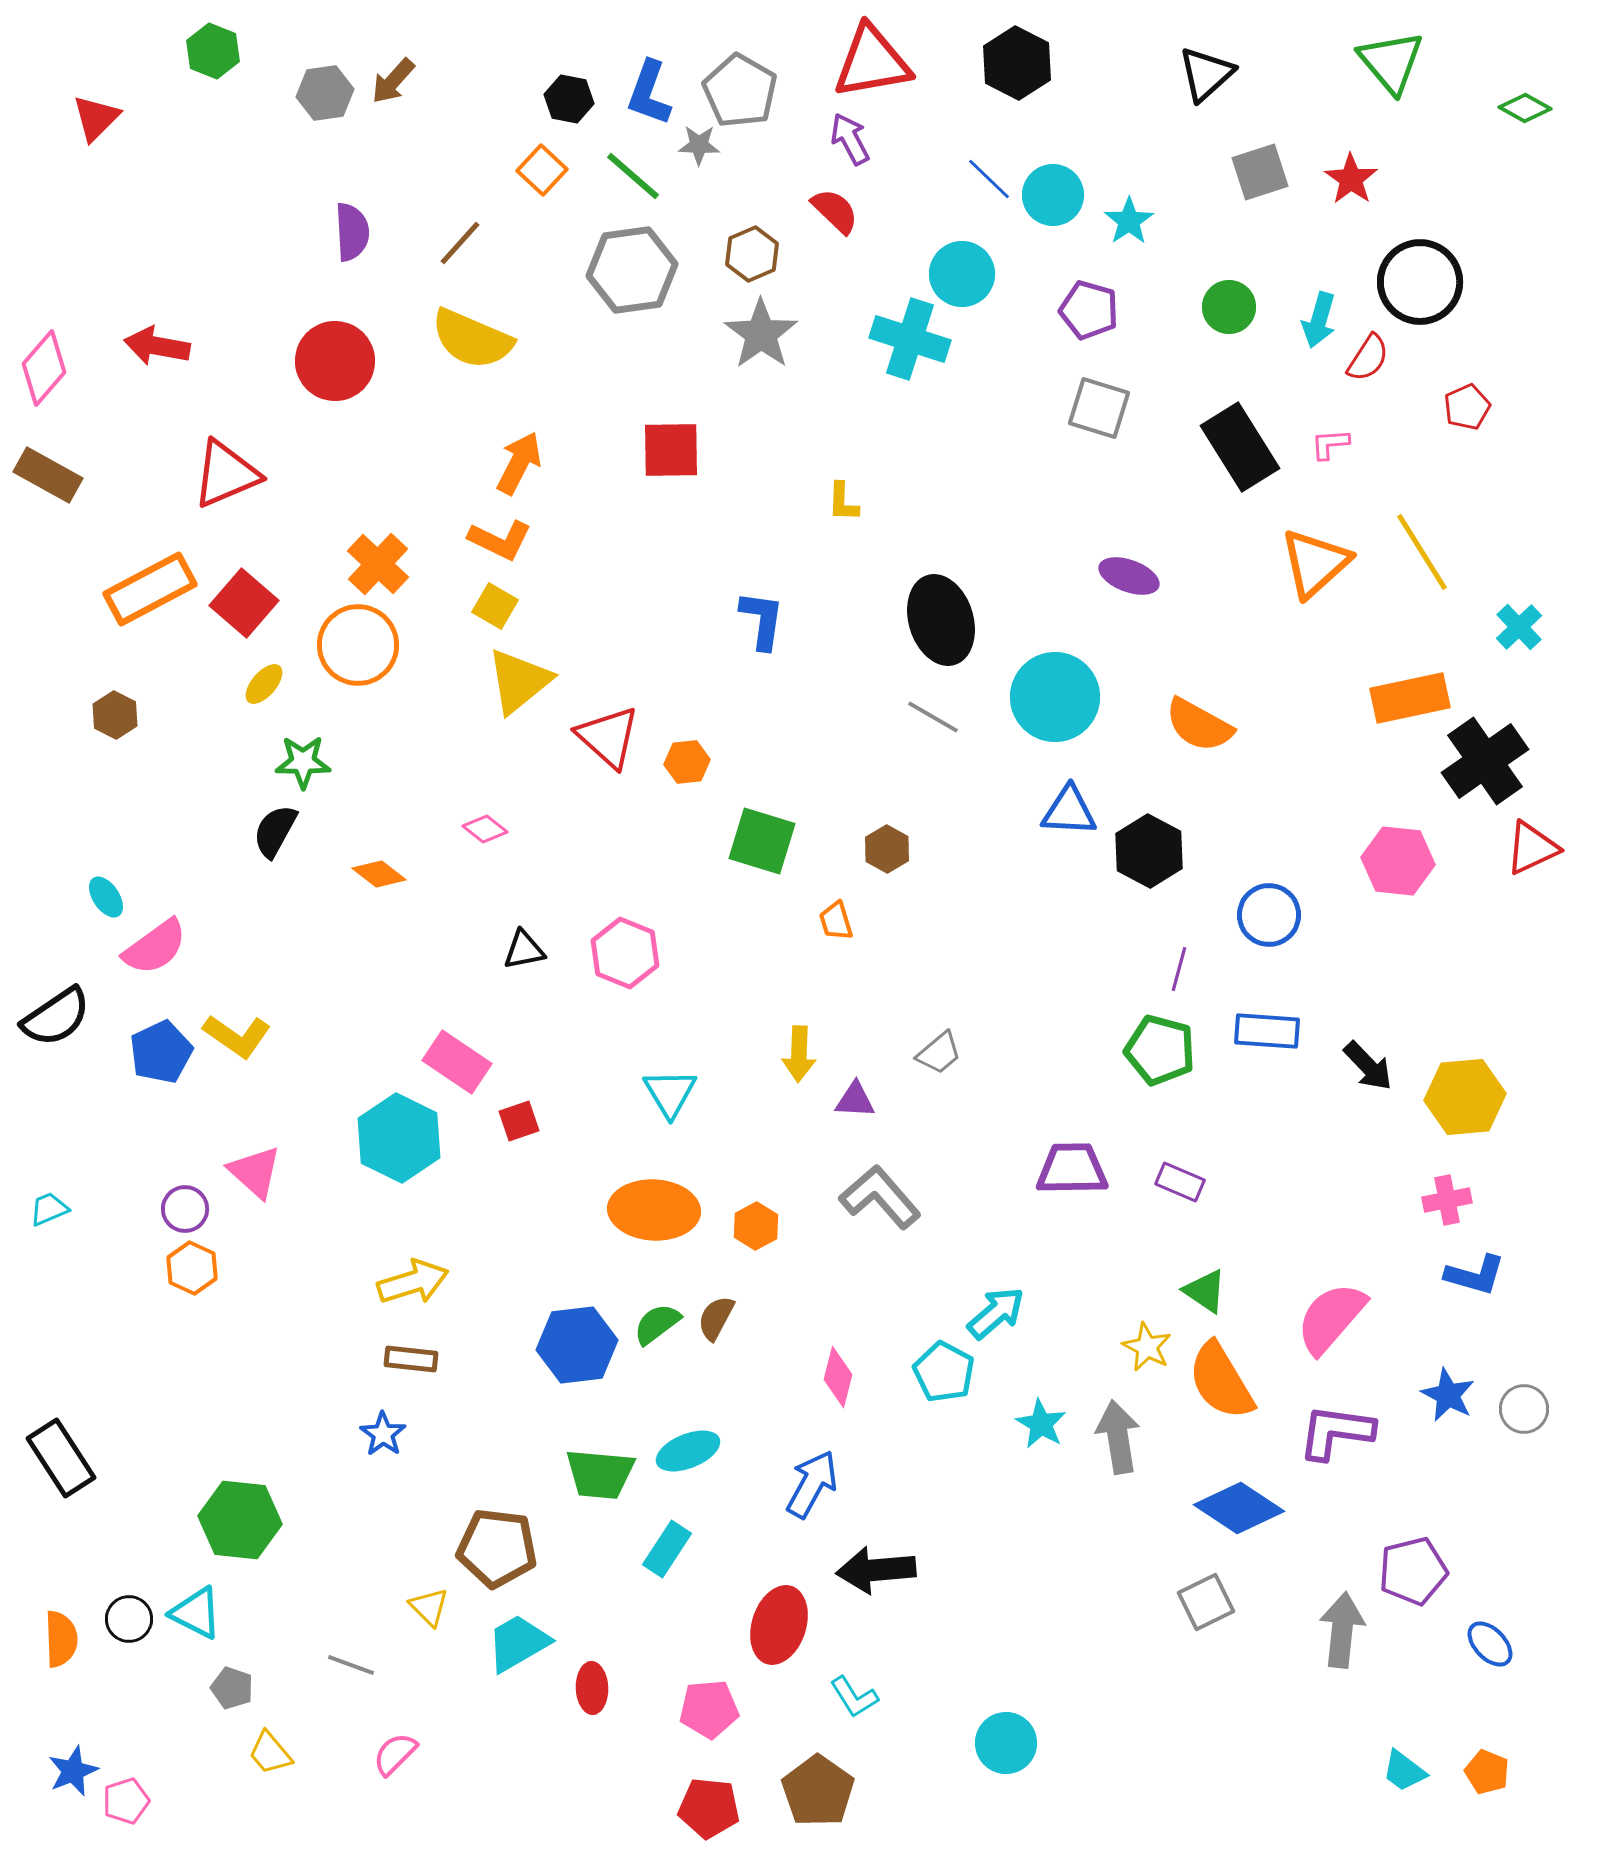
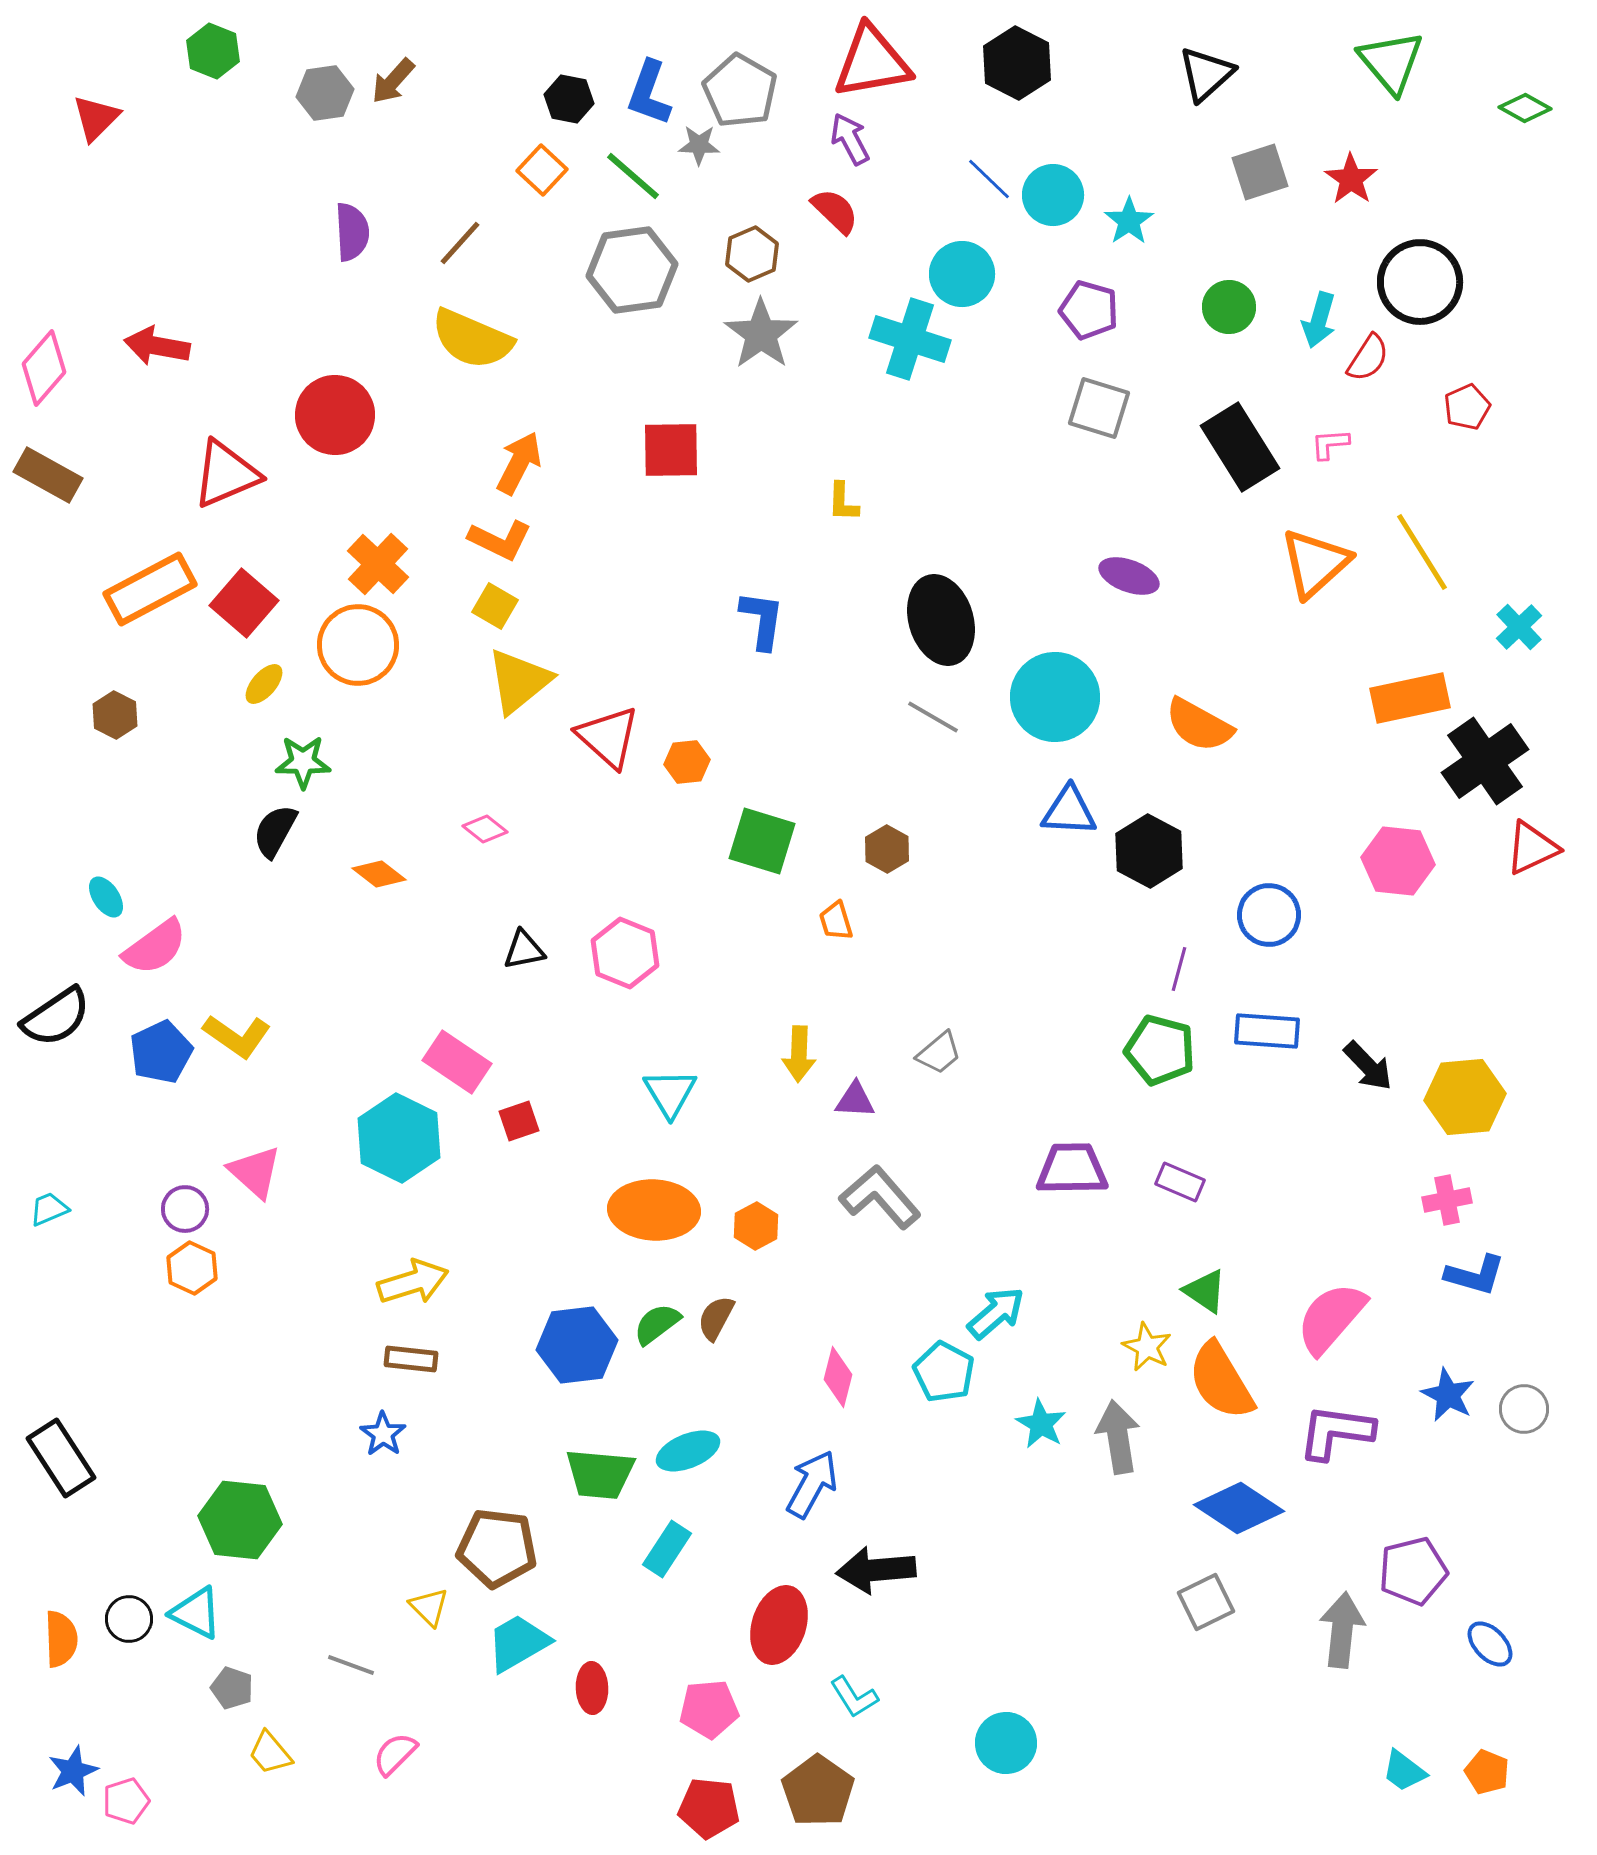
red circle at (335, 361): moved 54 px down
